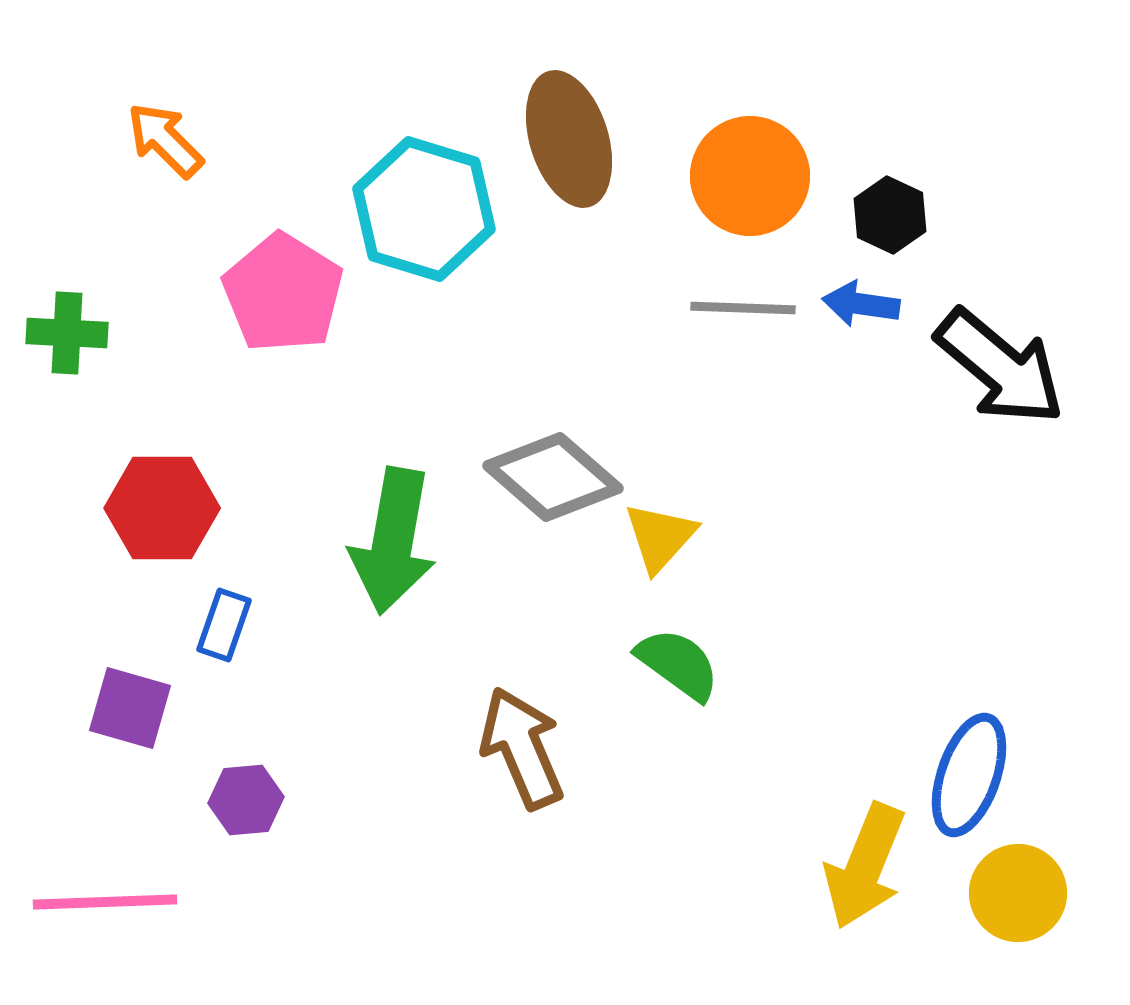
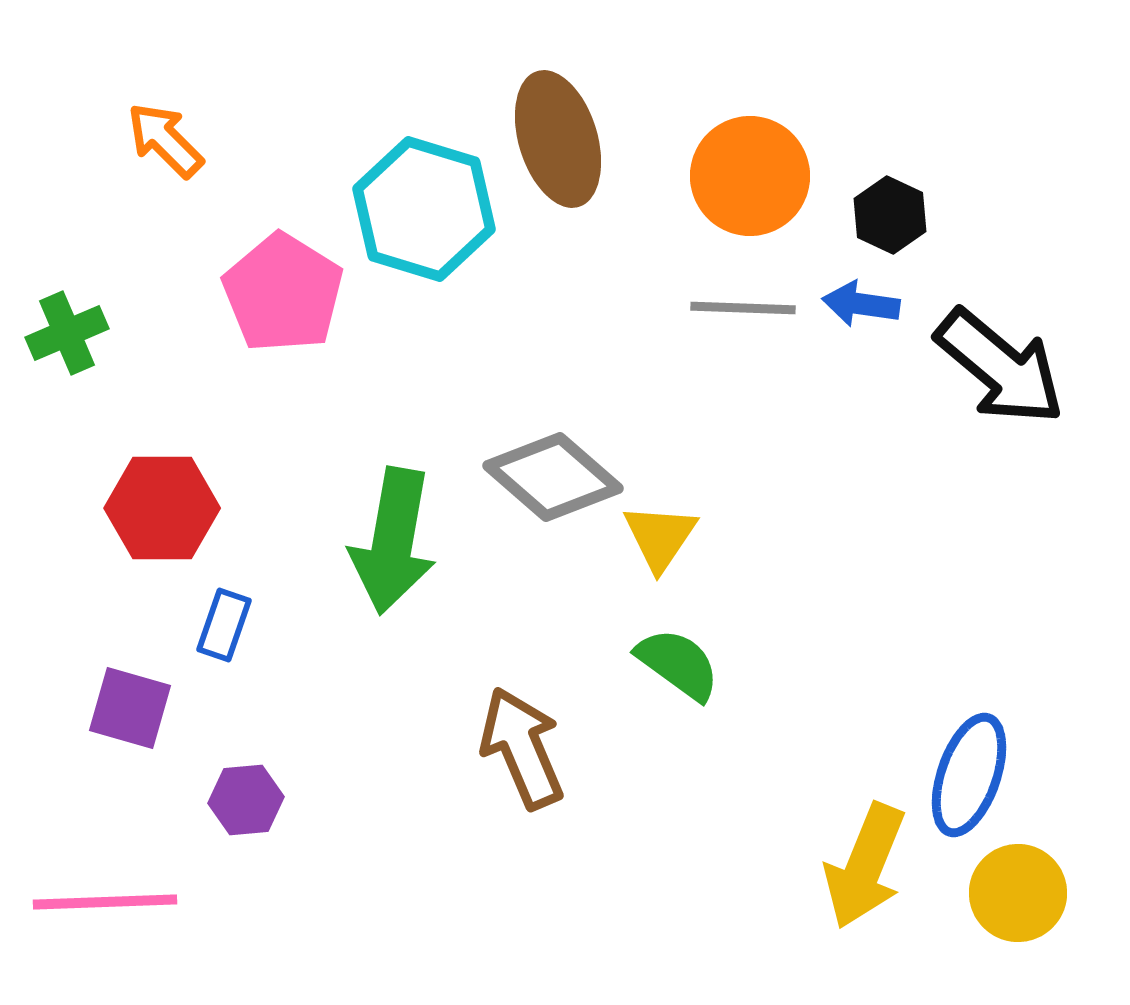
brown ellipse: moved 11 px left
green cross: rotated 26 degrees counterclockwise
yellow triangle: rotated 8 degrees counterclockwise
